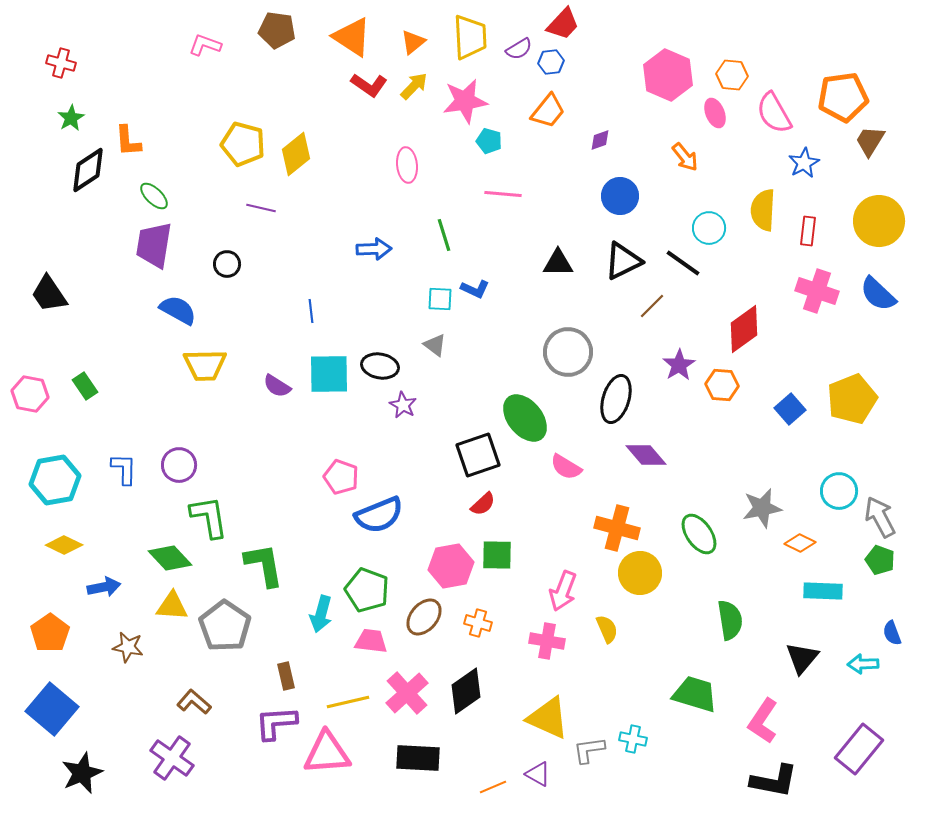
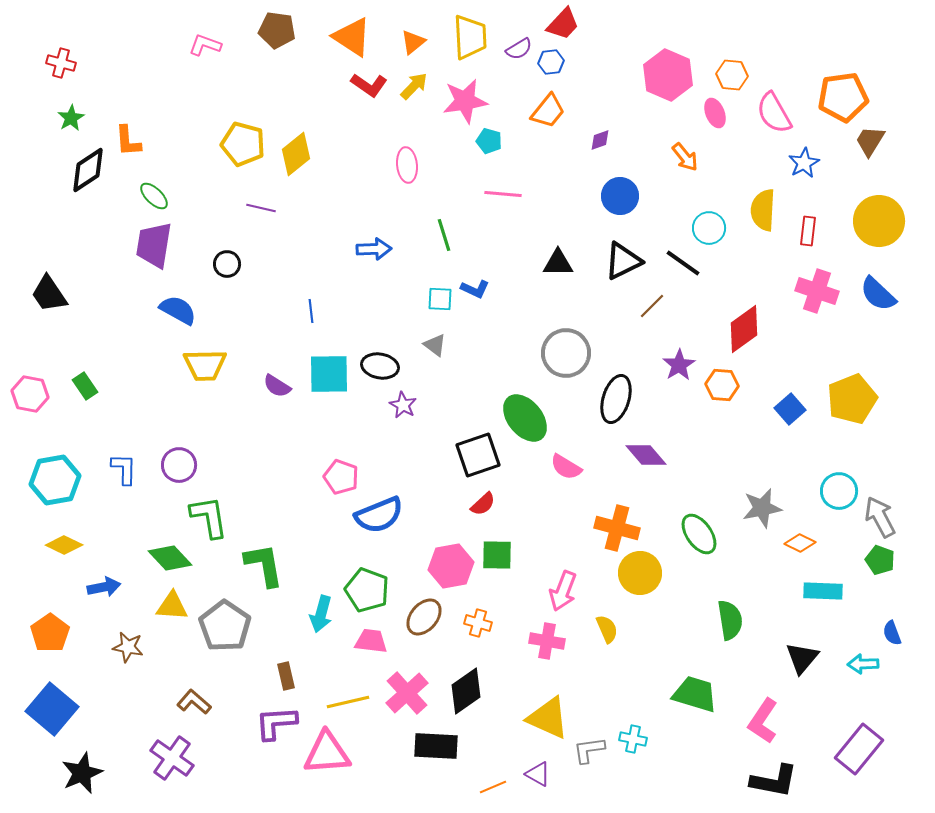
gray circle at (568, 352): moved 2 px left, 1 px down
black rectangle at (418, 758): moved 18 px right, 12 px up
